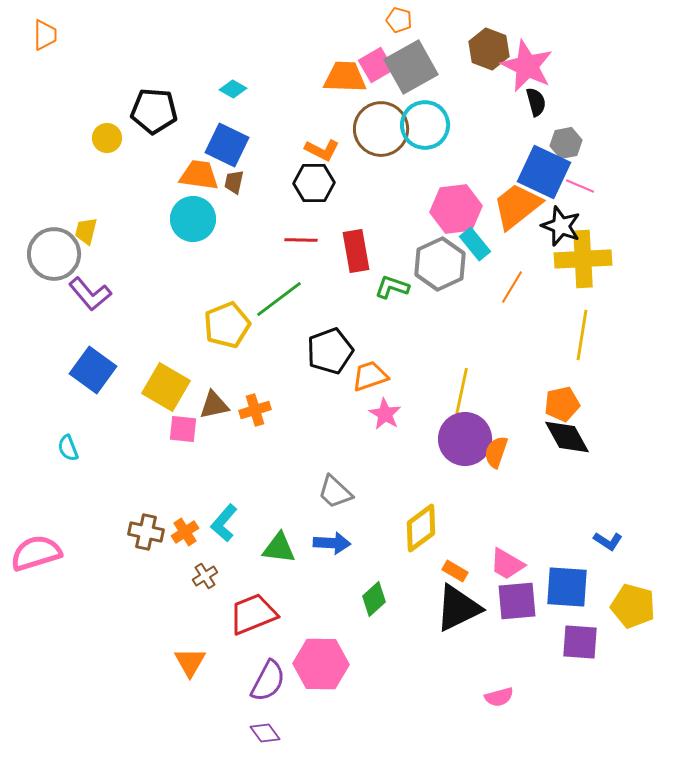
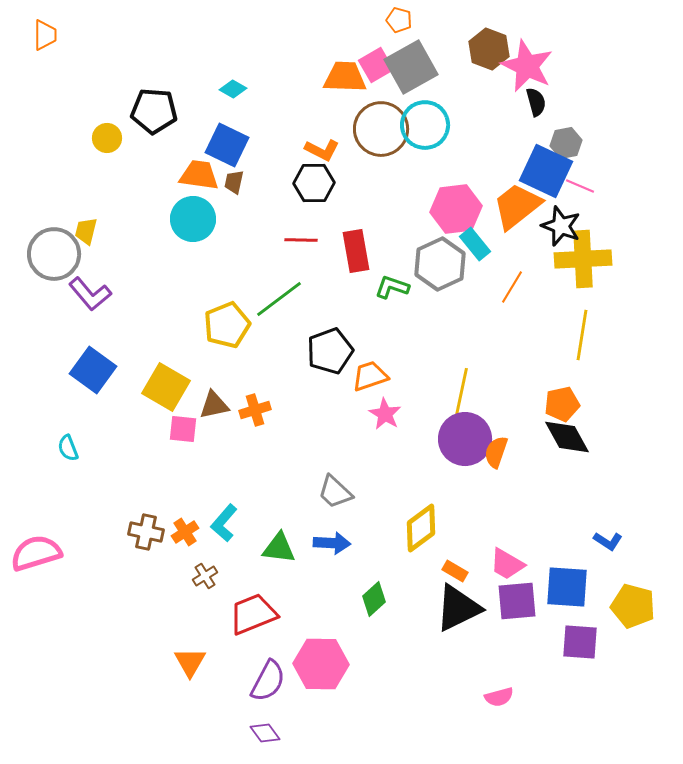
blue square at (544, 172): moved 2 px right, 1 px up
